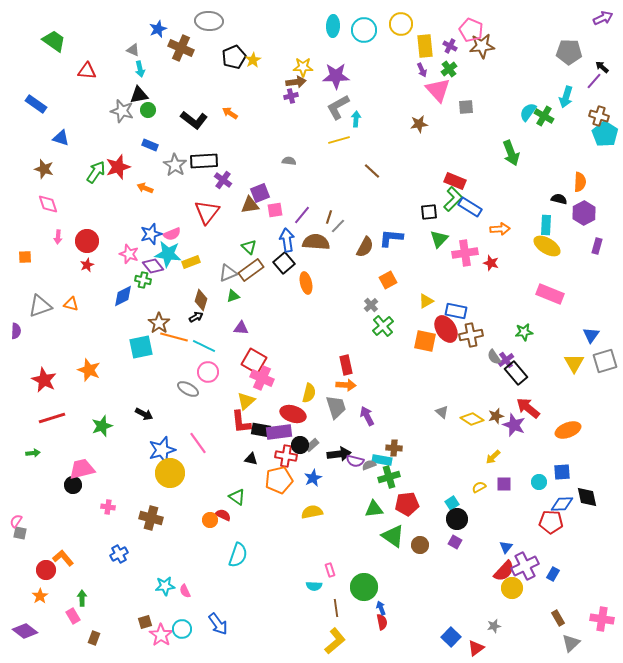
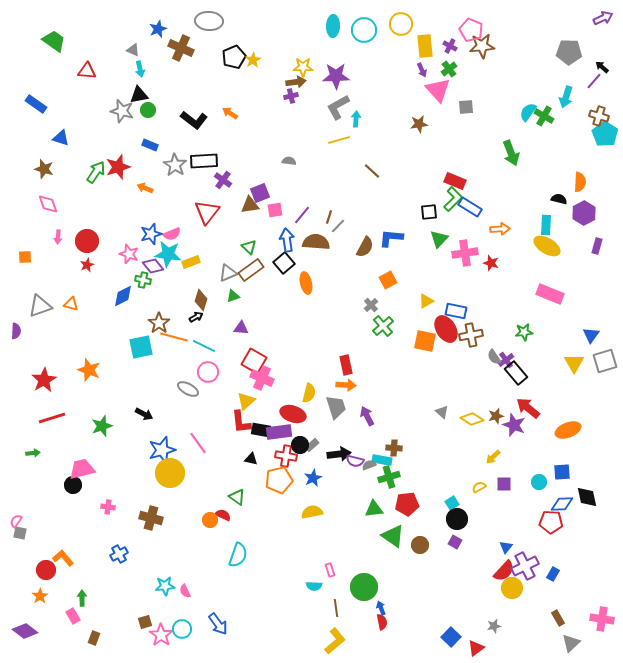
red star at (44, 380): rotated 15 degrees clockwise
